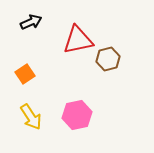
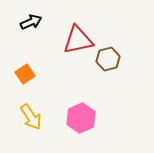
pink hexagon: moved 4 px right, 3 px down; rotated 12 degrees counterclockwise
